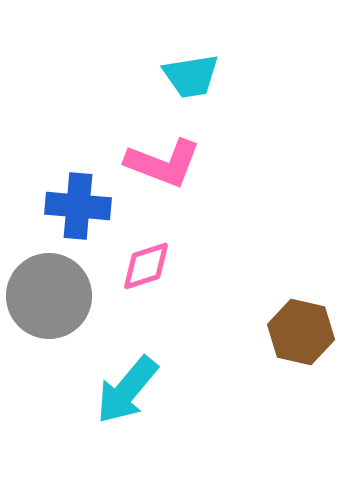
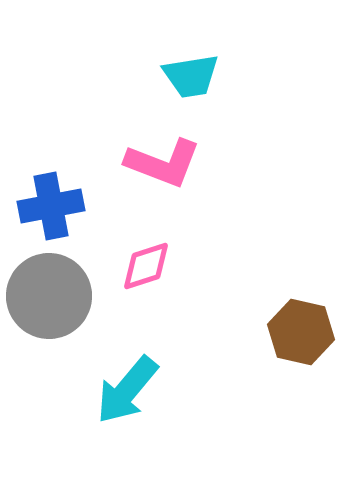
blue cross: moved 27 px left; rotated 16 degrees counterclockwise
